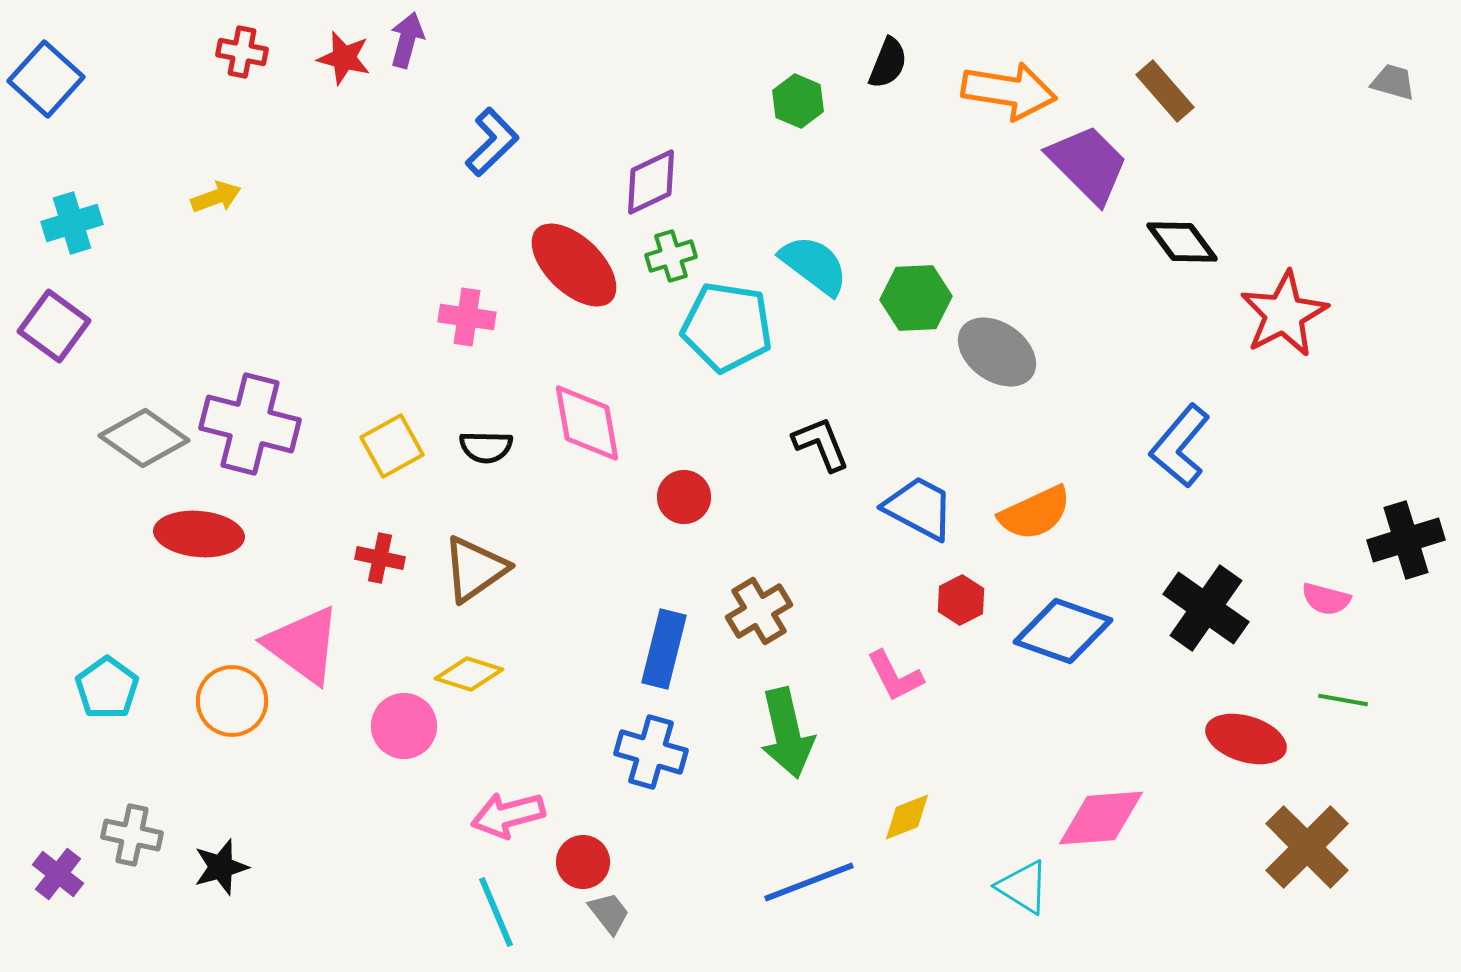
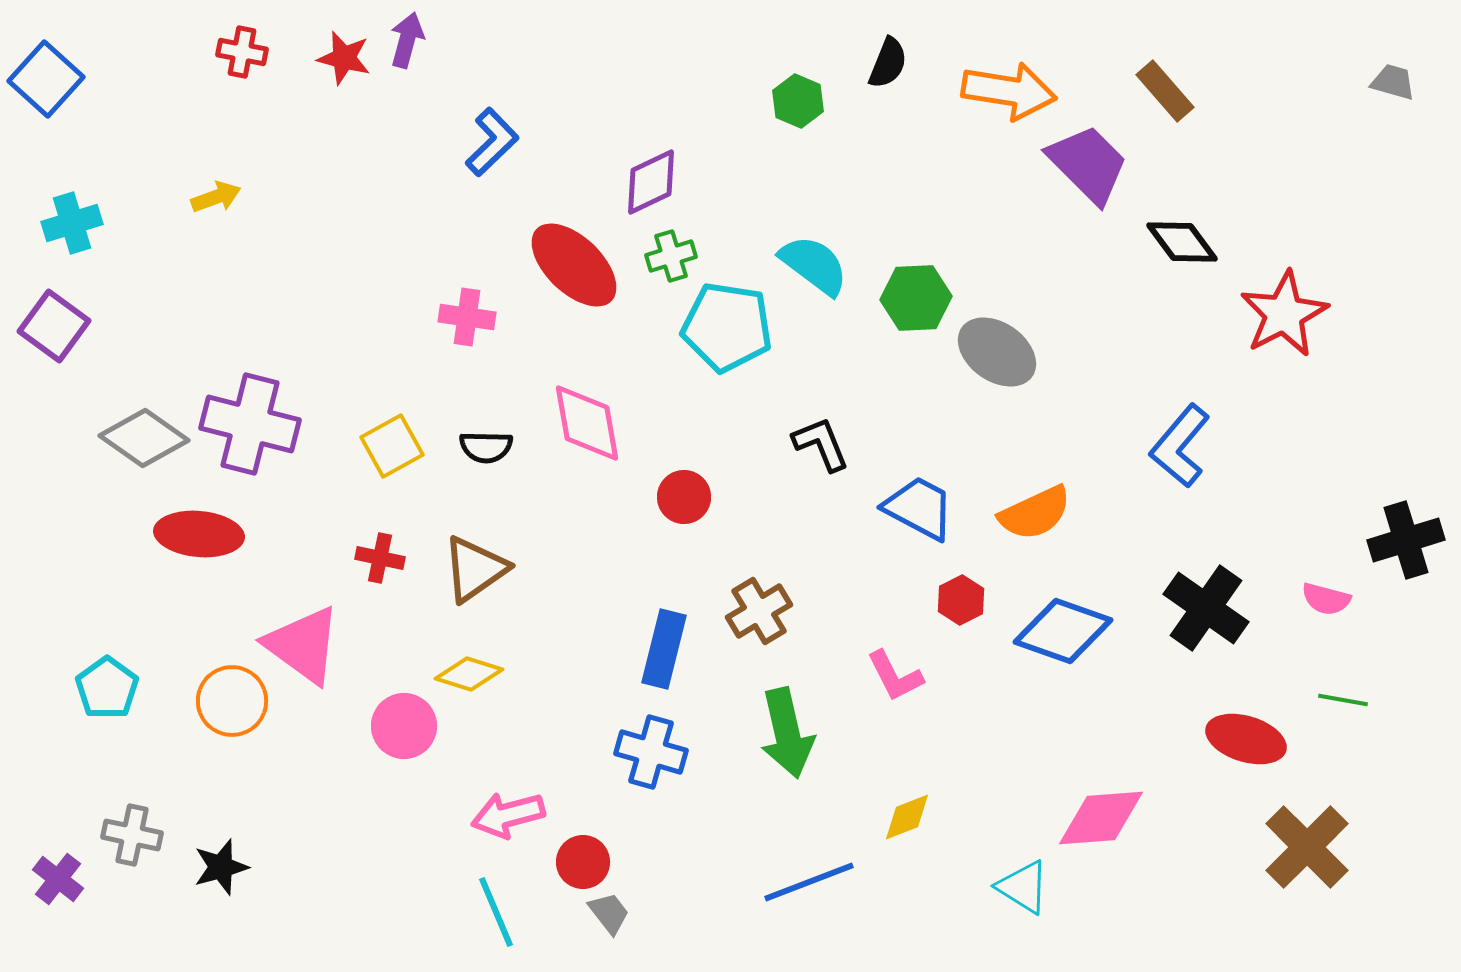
purple cross at (58, 874): moved 5 px down
